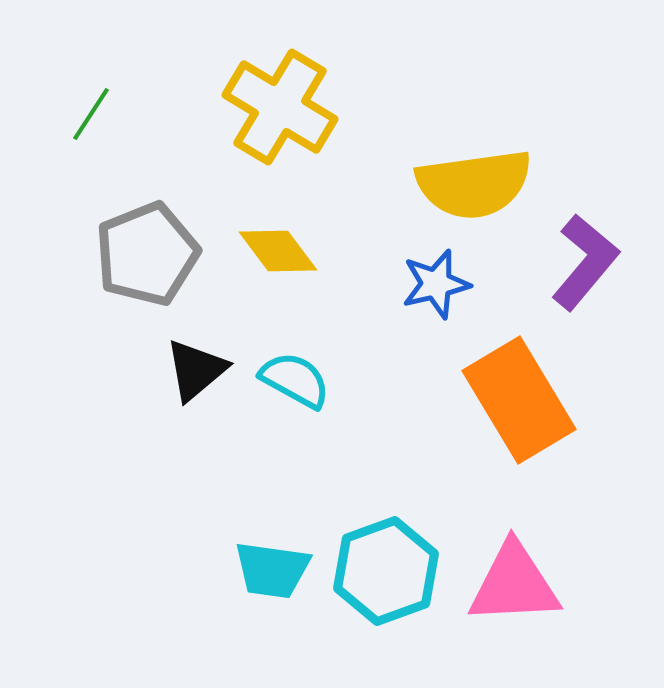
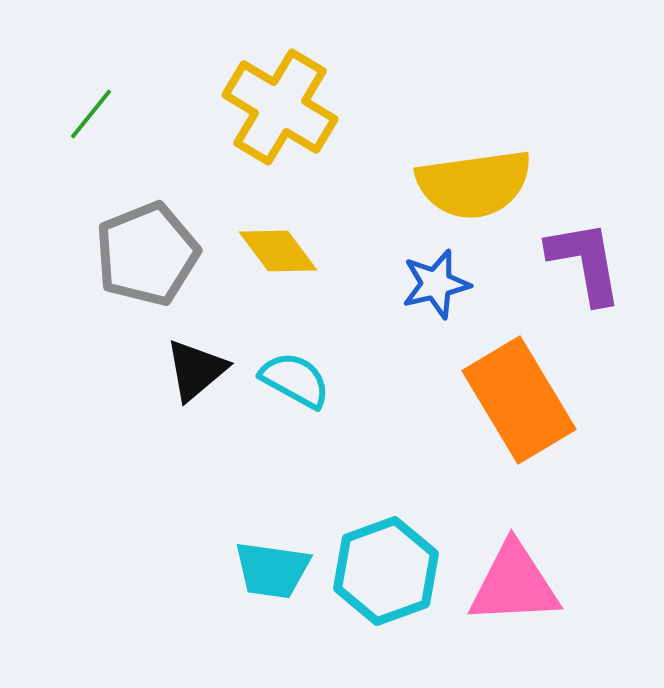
green line: rotated 6 degrees clockwise
purple L-shape: rotated 50 degrees counterclockwise
